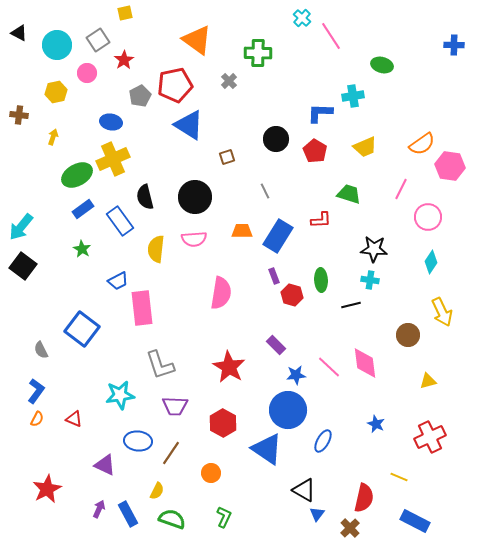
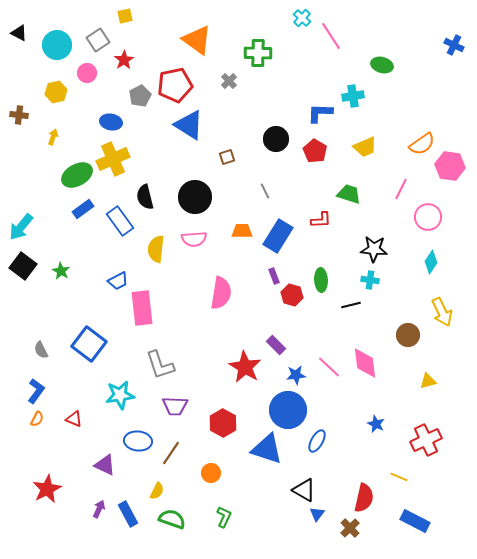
yellow square at (125, 13): moved 3 px down
blue cross at (454, 45): rotated 24 degrees clockwise
green star at (82, 249): moved 21 px left, 22 px down
blue square at (82, 329): moved 7 px right, 15 px down
red star at (229, 367): moved 16 px right
red cross at (430, 437): moved 4 px left, 3 px down
blue ellipse at (323, 441): moved 6 px left
blue triangle at (267, 449): rotated 16 degrees counterclockwise
